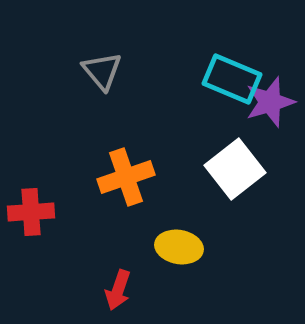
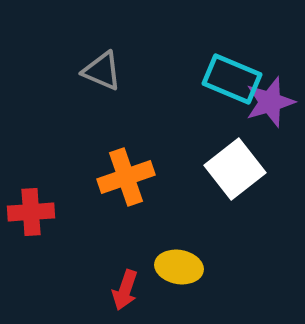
gray triangle: rotated 27 degrees counterclockwise
yellow ellipse: moved 20 px down
red arrow: moved 7 px right
